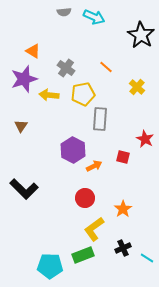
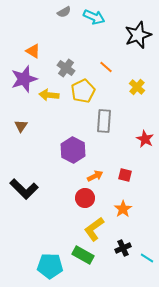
gray semicircle: rotated 24 degrees counterclockwise
black star: moved 3 px left; rotated 20 degrees clockwise
yellow pentagon: moved 3 px up; rotated 15 degrees counterclockwise
gray rectangle: moved 4 px right, 2 px down
red square: moved 2 px right, 18 px down
orange arrow: moved 1 px right, 10 px down
green rectangle: rotated 50 degrees clockwise
